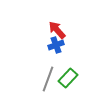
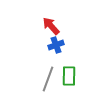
red arrow: moved 6 px left, 4 px up
green rectangle: moved 1 px right, 2 px up; rotated 42 degrees counterclockwise
